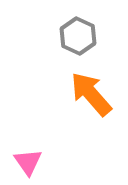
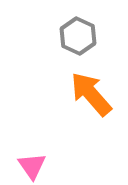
pink triangle: moved 4 px right, 4 px down
